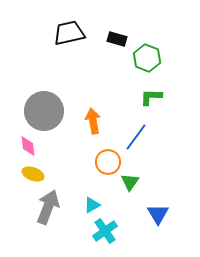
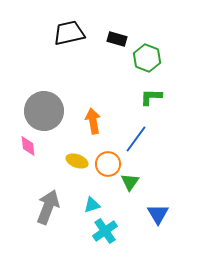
blue line: moved 2 px down
orange circle: moved 2 px down
yellow ellipse: moved 44 px right, 13 px up
cyan triangle: rotated 12 degrees clockwise
